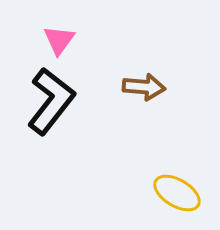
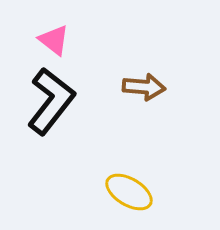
pink triangle: moved 5 px left; rotated 28 degrees counterclockwise
yellow ellipse: moved 48 px left, 1 px up
